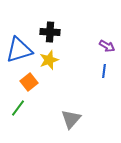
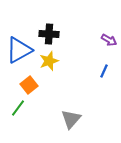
black cross: moved 1 px left, 2 px down
purple arrow: moved 2 px right, 6 px up
blue triangle: rotated 12 degrees counterclockwise
yellow star: moved 1 px down
blue line: rotated 16 degrees clockwise
orange square: moved 3 px down
